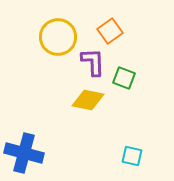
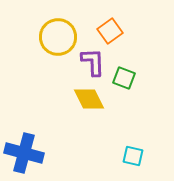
yellow diamond: moved 1 px right, 1 px up; rotated 52 degrees clockwise
cyan square: moved 1 px right
